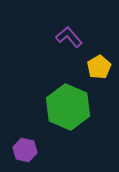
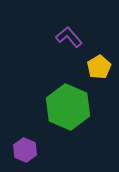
purple hexagon: rotated 10 degrees clockwise
